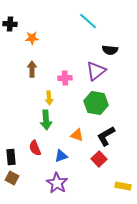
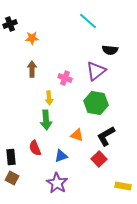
black cross: rotated 24 degrees counterclockwise
pink cross: rotated 24 degrees clockwise
